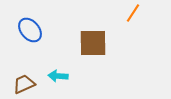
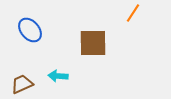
brown trapezoid: moved 2 px left
